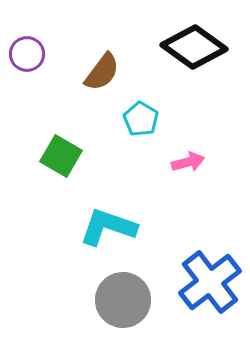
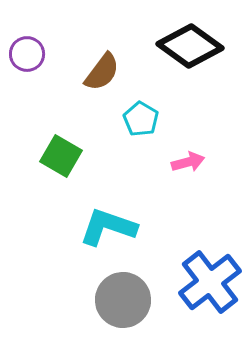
black diamond: moved 4 px left, 1 px up
